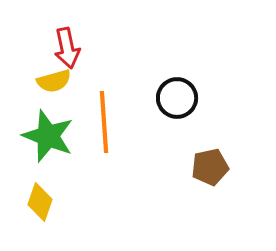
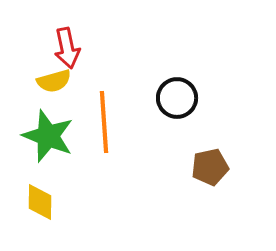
yellow diamond: rotated 18 degrees counterclockwise
